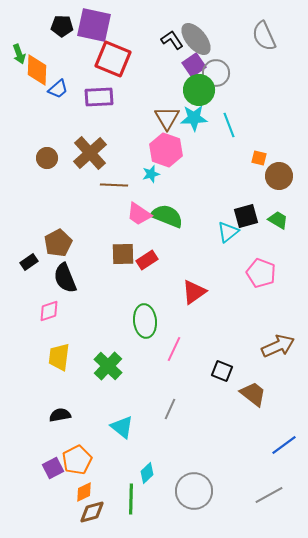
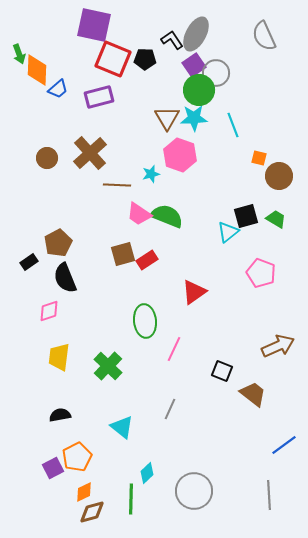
black pentagon at (62, 26): moved 83 px right, 33 px down
gray ellipse at (196, 39): moved 5 px up; rotated 68 degrees clockwise
purple rectangle at (99, 97): rotated 12 degrees counterclockwise
cyan line at (229, 125): moved 4 px right
pink hexagon at (166, 150): moved 14 px right, 5 px down
brown line at (114, 185): moved 3 px right
green trapezoid at (278, 220): moved 2 px left, 1 px up
brown square at (123, 254): rotated 15 degrees counterclockwise
orange pentagon at (77, 460): moved 3 px up
gray line at (269, 495): rotated 64 degrees counterclockwise
